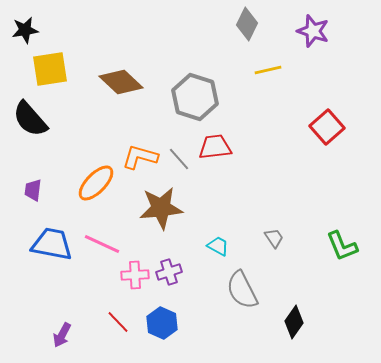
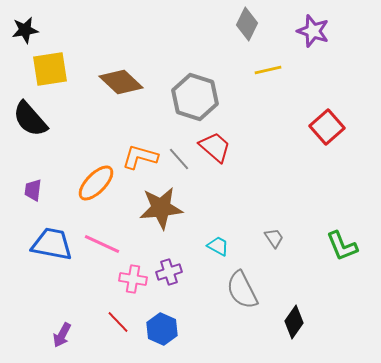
red trapezoid: rotated 48 degrees clockwise
pink cross: moved 2 px left, 4 px down; rotated 12 degrees clockwise
blue hexagon: moved 6 px down
